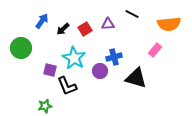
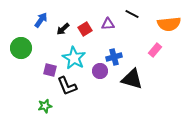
blue arrow: moved 1 px left, 1 px up
black triangle: moved 4 px left, 1 px down
